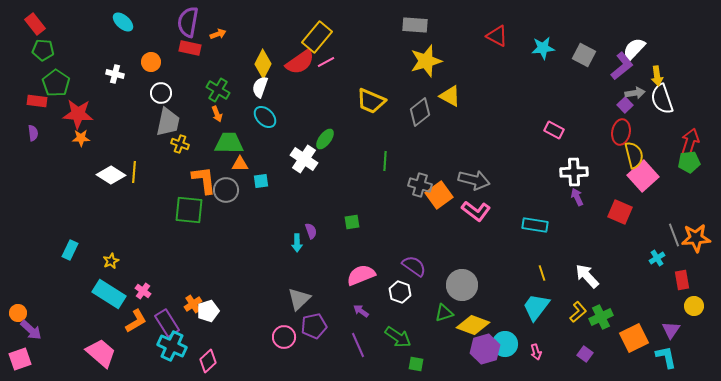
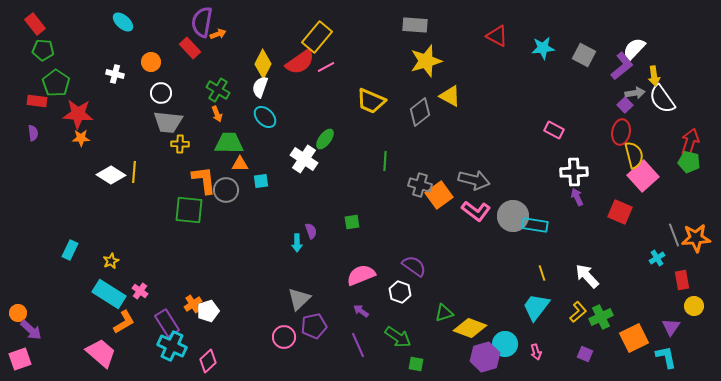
purple semicircle at (188, 22): moved 14 px right
red rectangle at (190, 48): rotated 35 degrees clockwise
pink line at (326, 62): moved 5 px down
yellow arrow at (657, 76): moved 3 px left
white semicircle at (662, 99): rotated 16 degrees counterclockwise
gray trapezoid at (168, 122): rotated 84 degrees clockwise
yellow cross at (180, 144): rotated 18 degrees counterclockwise
green pentagon at (689, 162): rotated 20 degrees clockwise
gray circle at (462, 285): moved 51 px right, 69 px up
pink cross at (143, 291): moved 3 px left
orange L-shape at (136, 321): moved 12 px left, 1 px down
yellow diamond at (473, 325): moved 3 px left, 3 px down
purple triangle at (671, 330): moved 3 px up
purple hexagon at (485, 349): moved 8 px down
purple square at (585, 354): rotated 14 degrees counterclockwise
